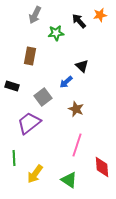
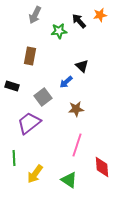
green star: moved 3 px right, 2 px up
brown star: rotated 28 degrees counterclockwise
